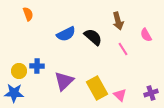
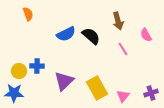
black semicircle: moved 2 px left, 1 px up
pink triangle: moved 3 px right, 1 px down; rotated 24 degrees clockwise
